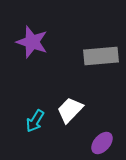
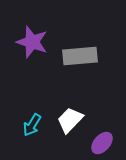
gray rectangle: moved 21 px left
white trapezoid: moved 10 px down
cyan arrow: moved 3 px left, 4 px down
